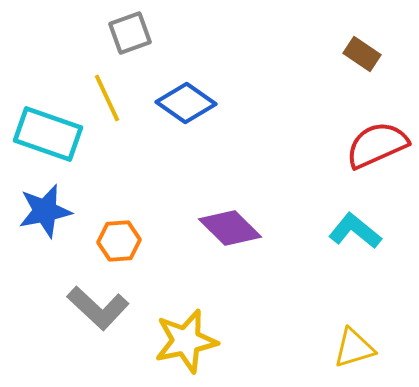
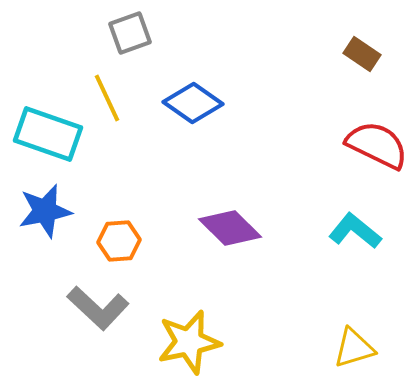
blue diamond: moved 7 px right
red semicircle: rotated 50 degrees clockwise
yellow star: moved 3 px right, 1 px down
